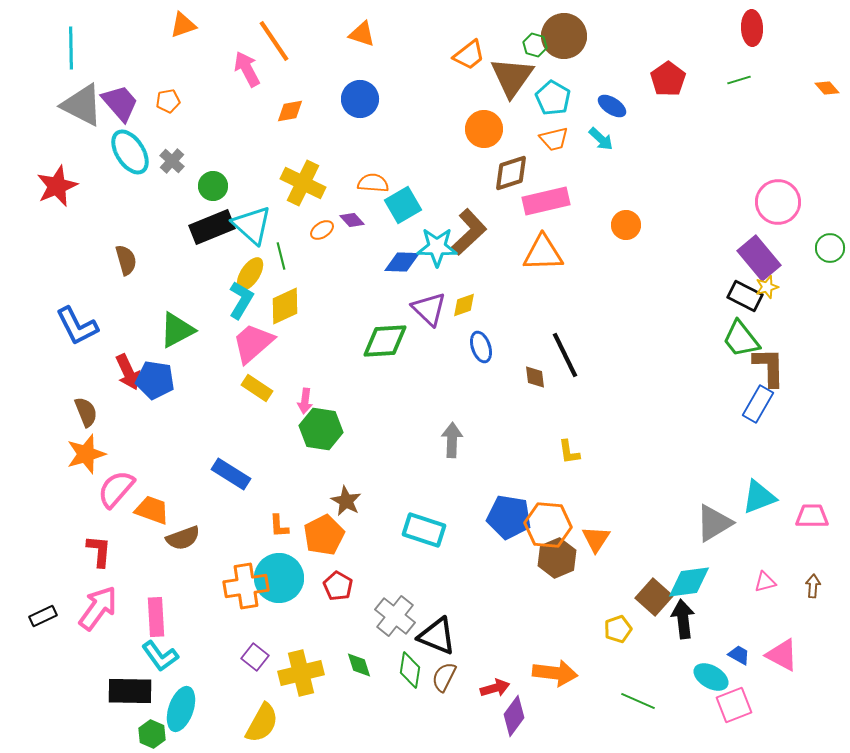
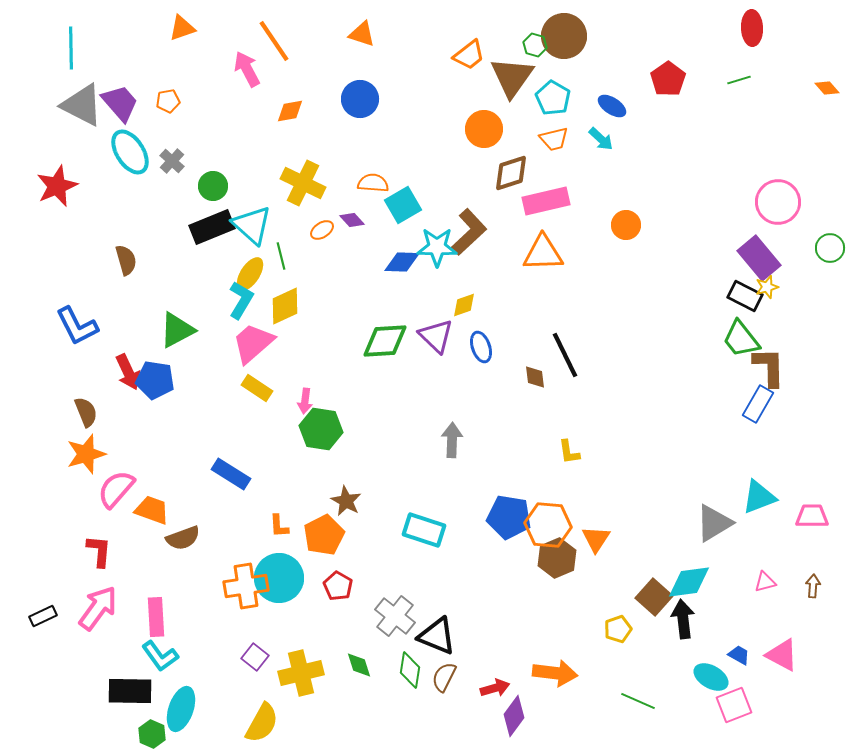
orange triangle at (183, 25): moved 1 px left, 3 px down
purple triangle at (429, 309): moved 7 px right, 27 px down
